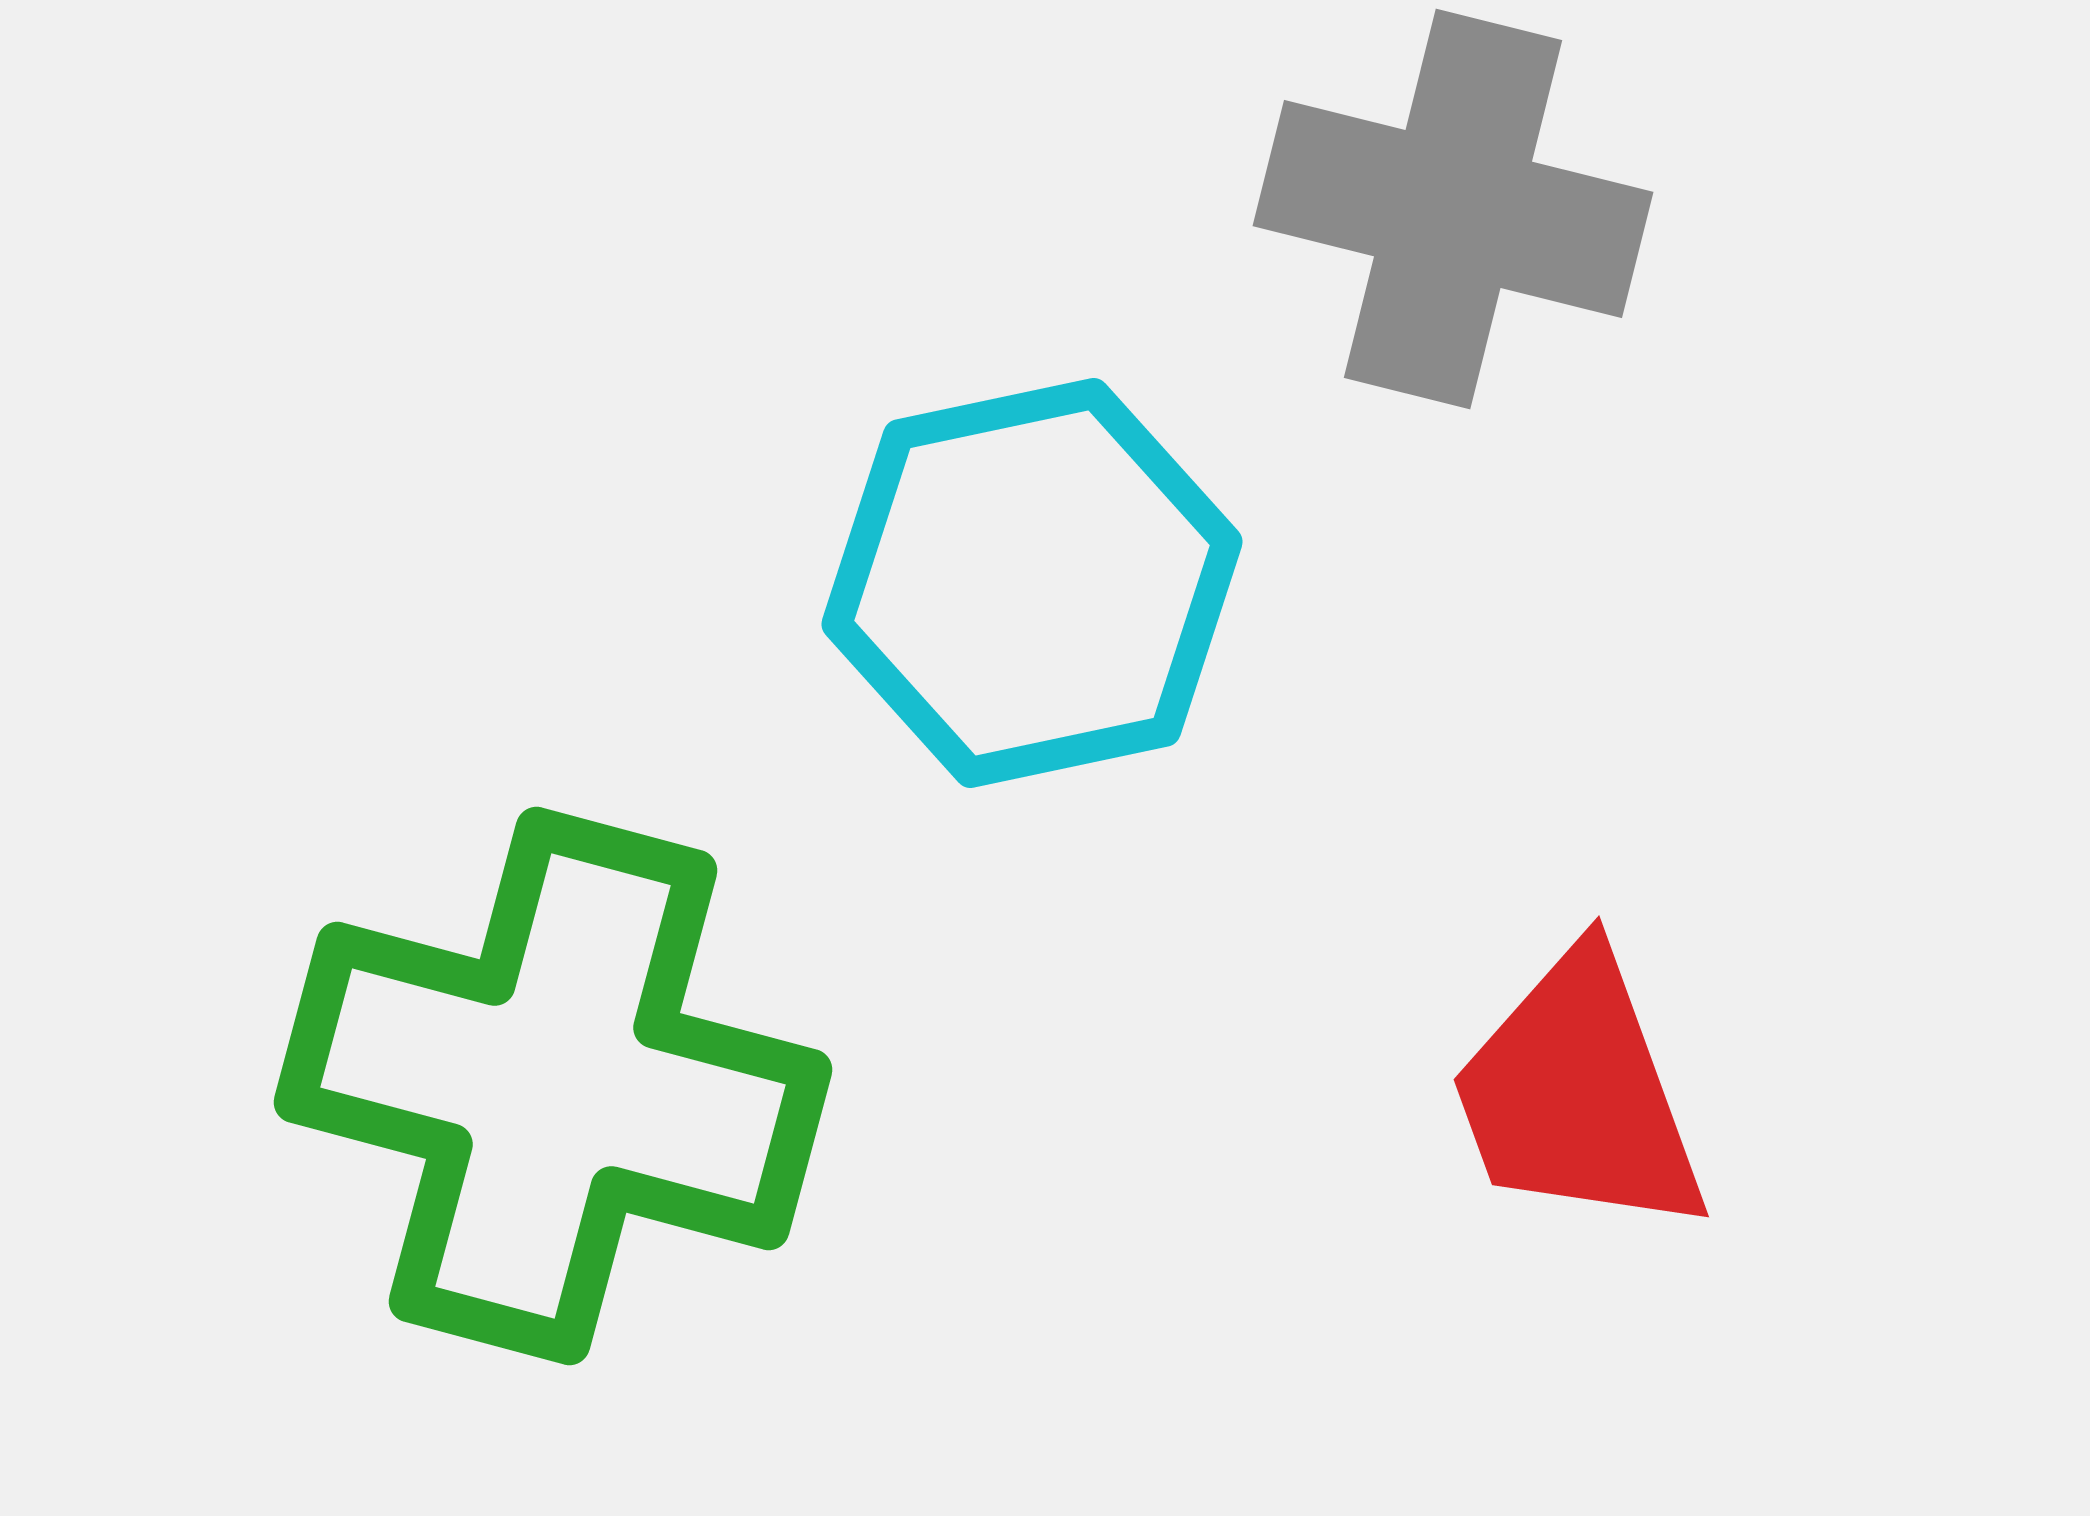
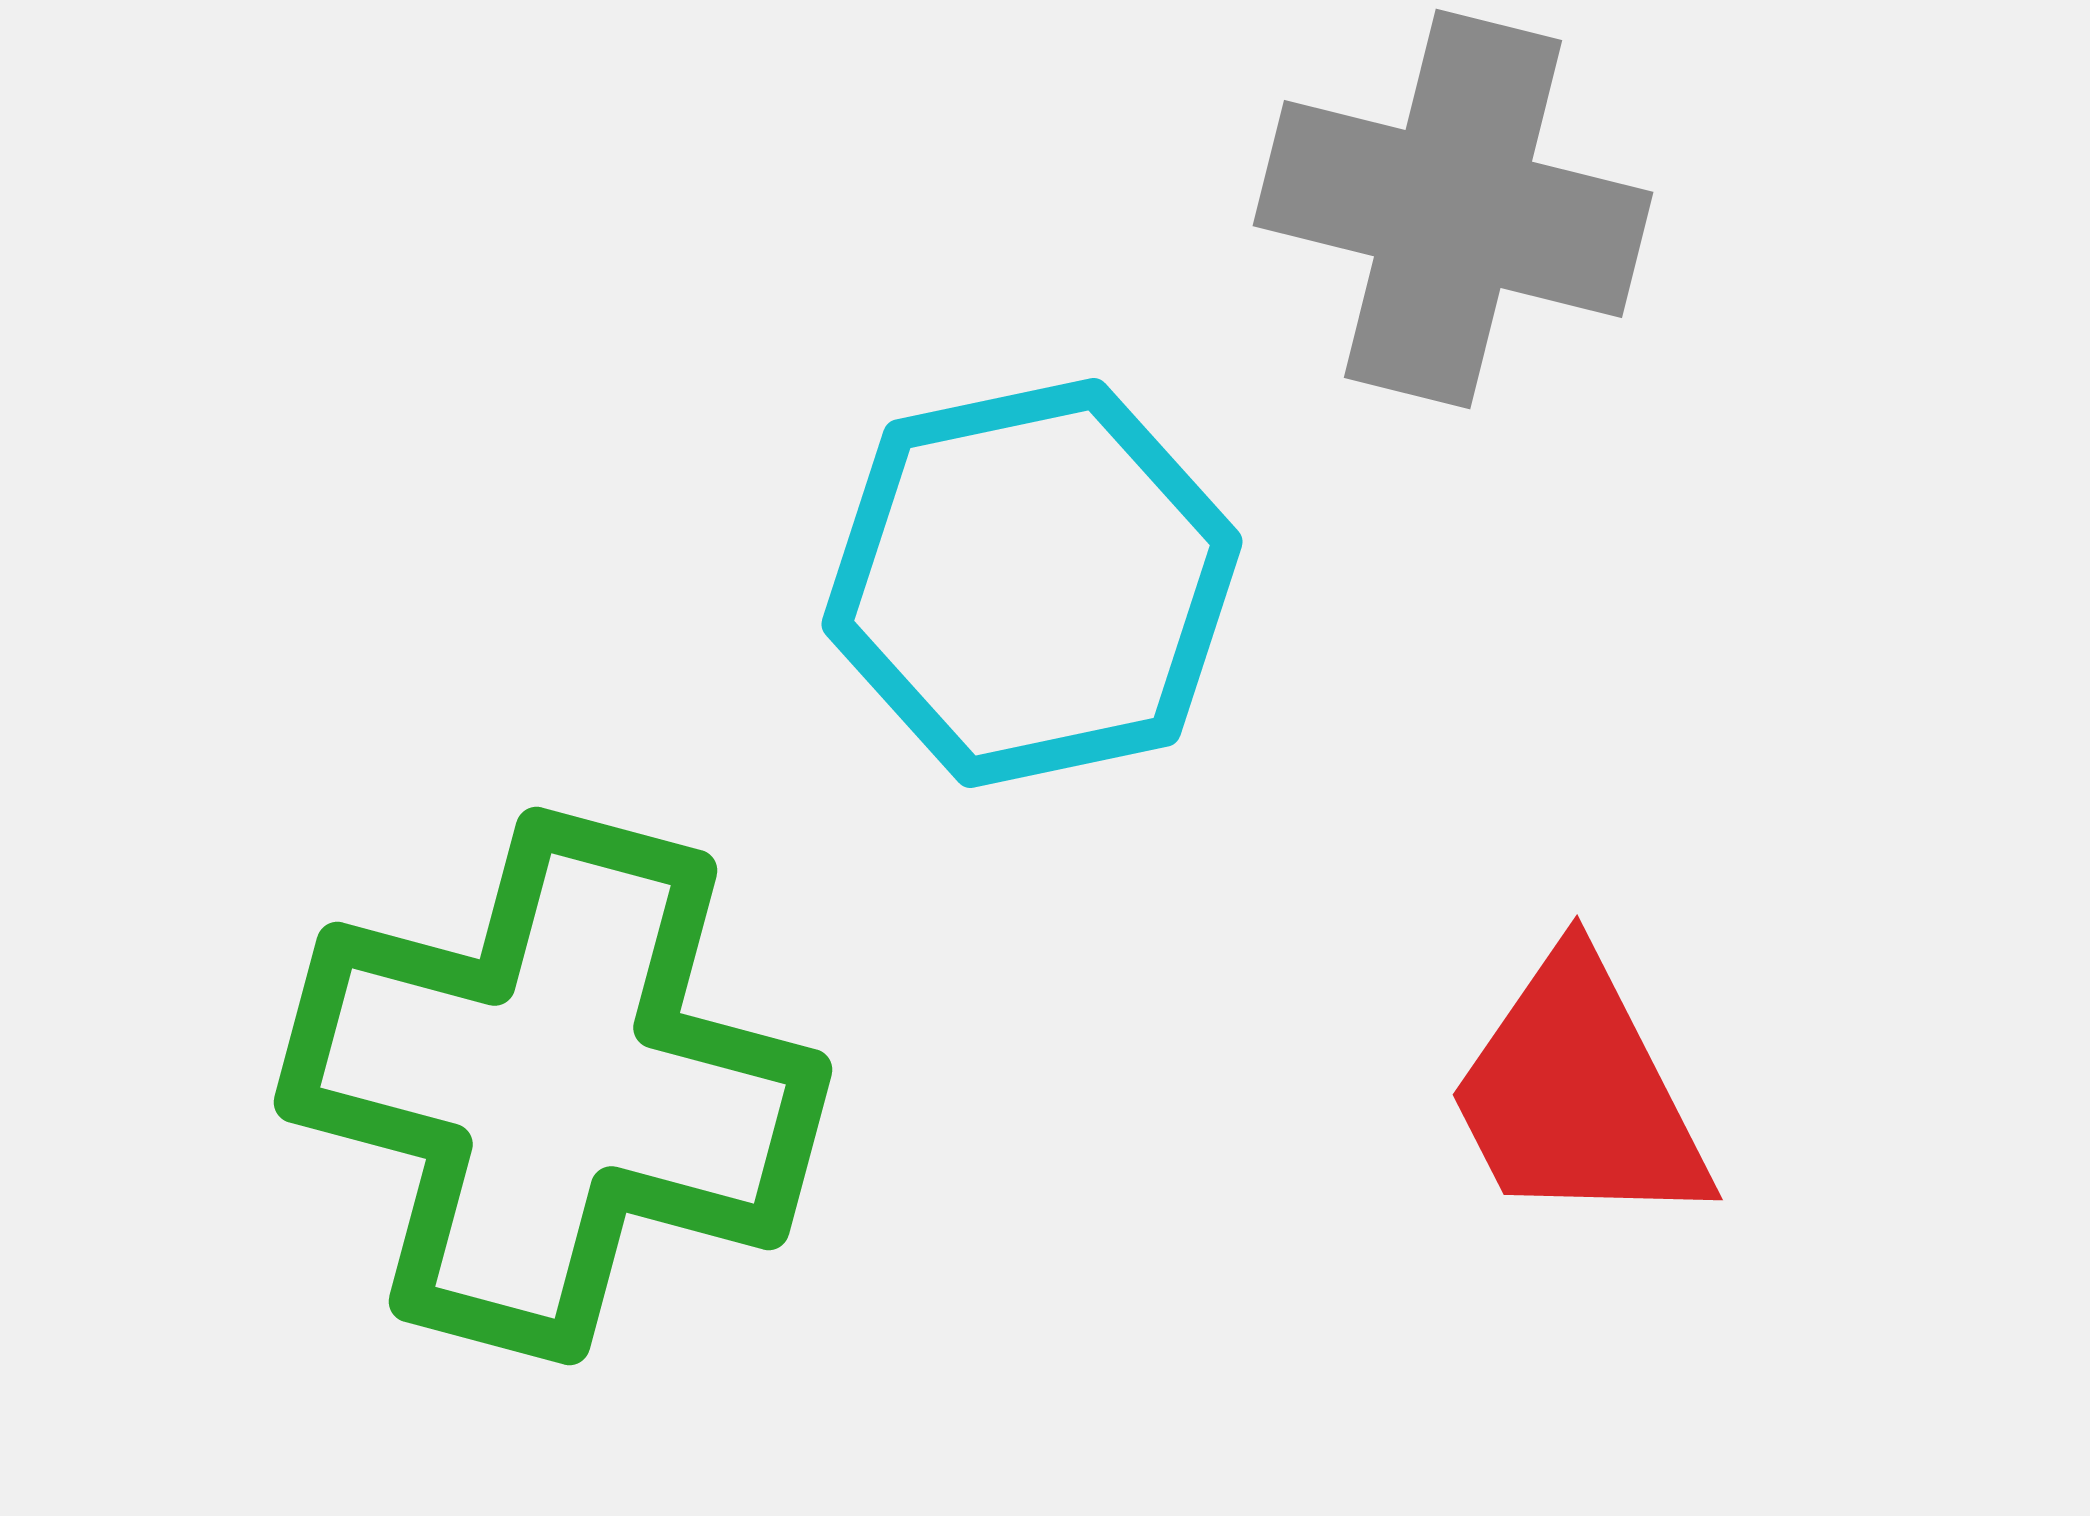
red trapezoid: rotated 7 degrees counterclockwise
